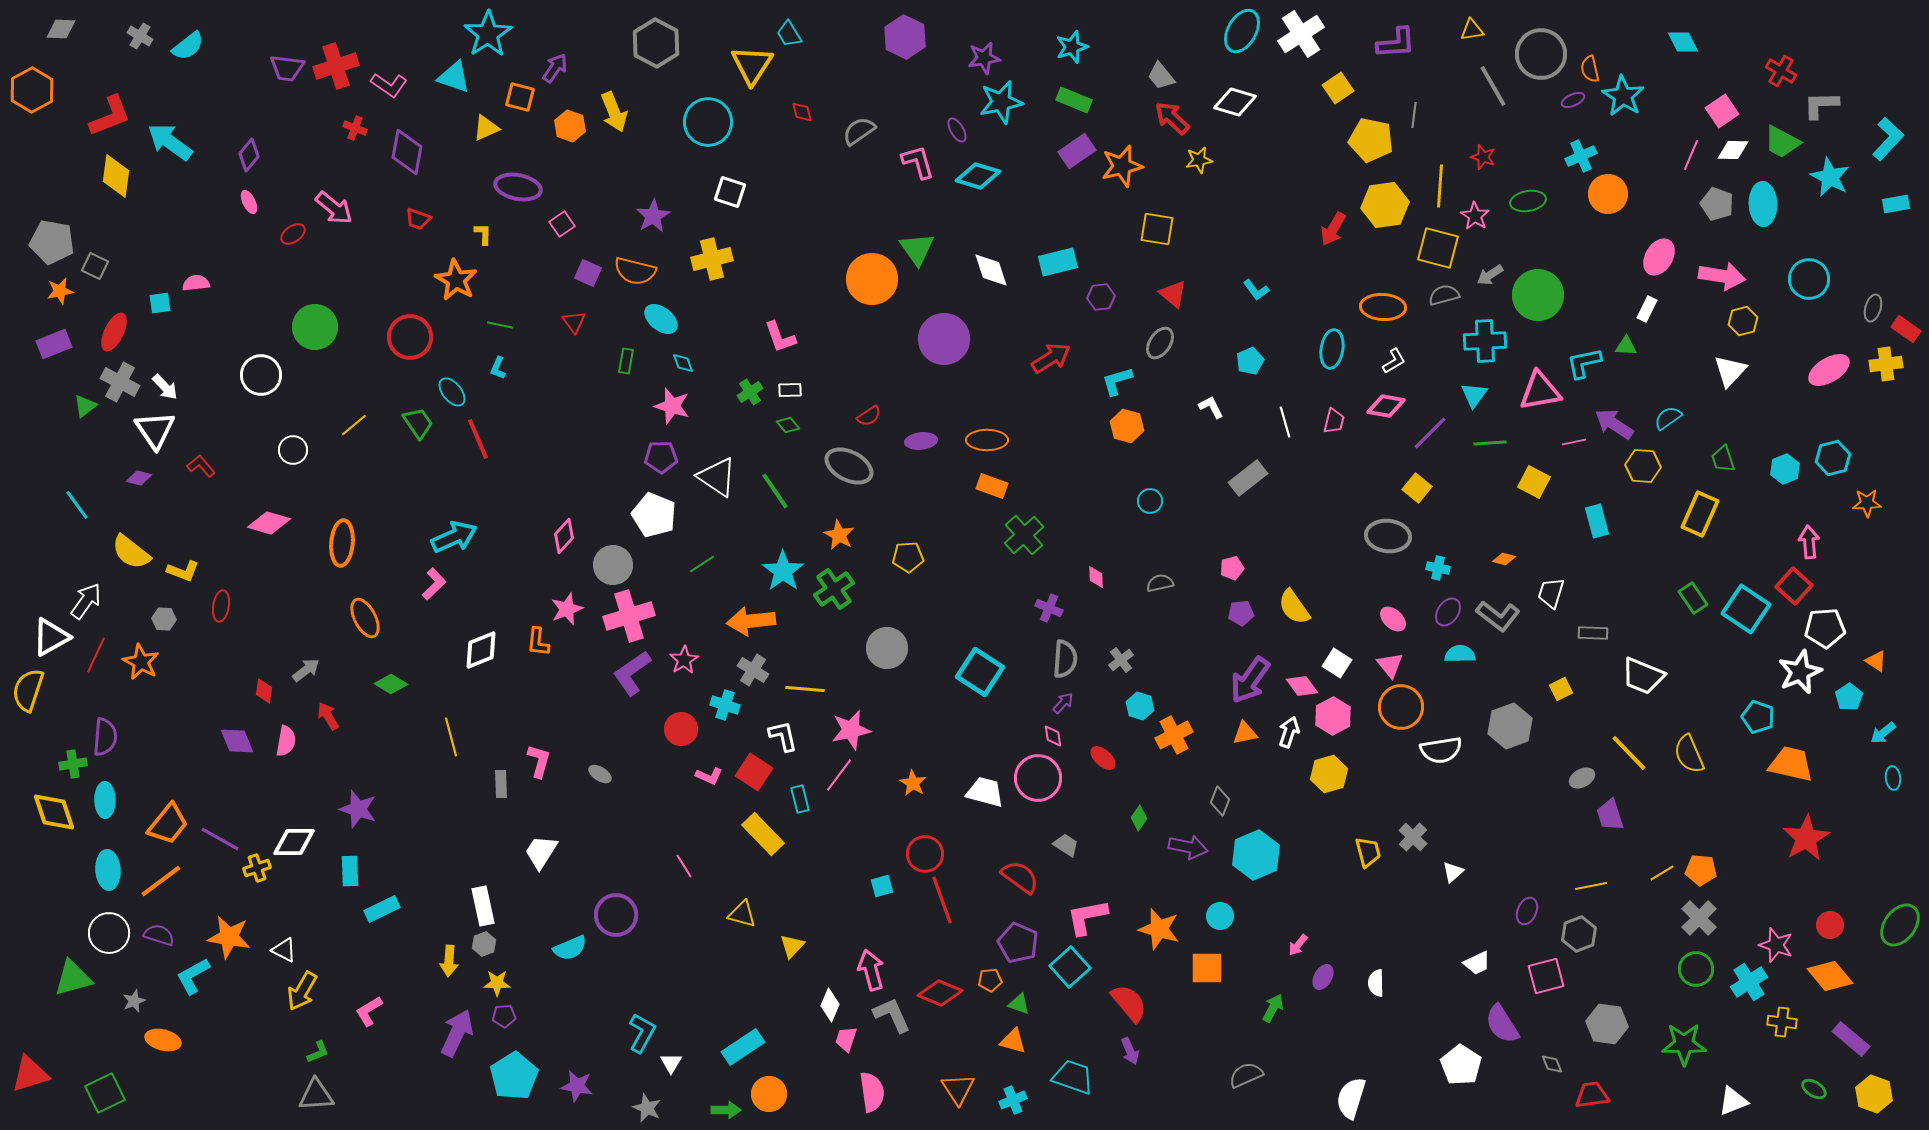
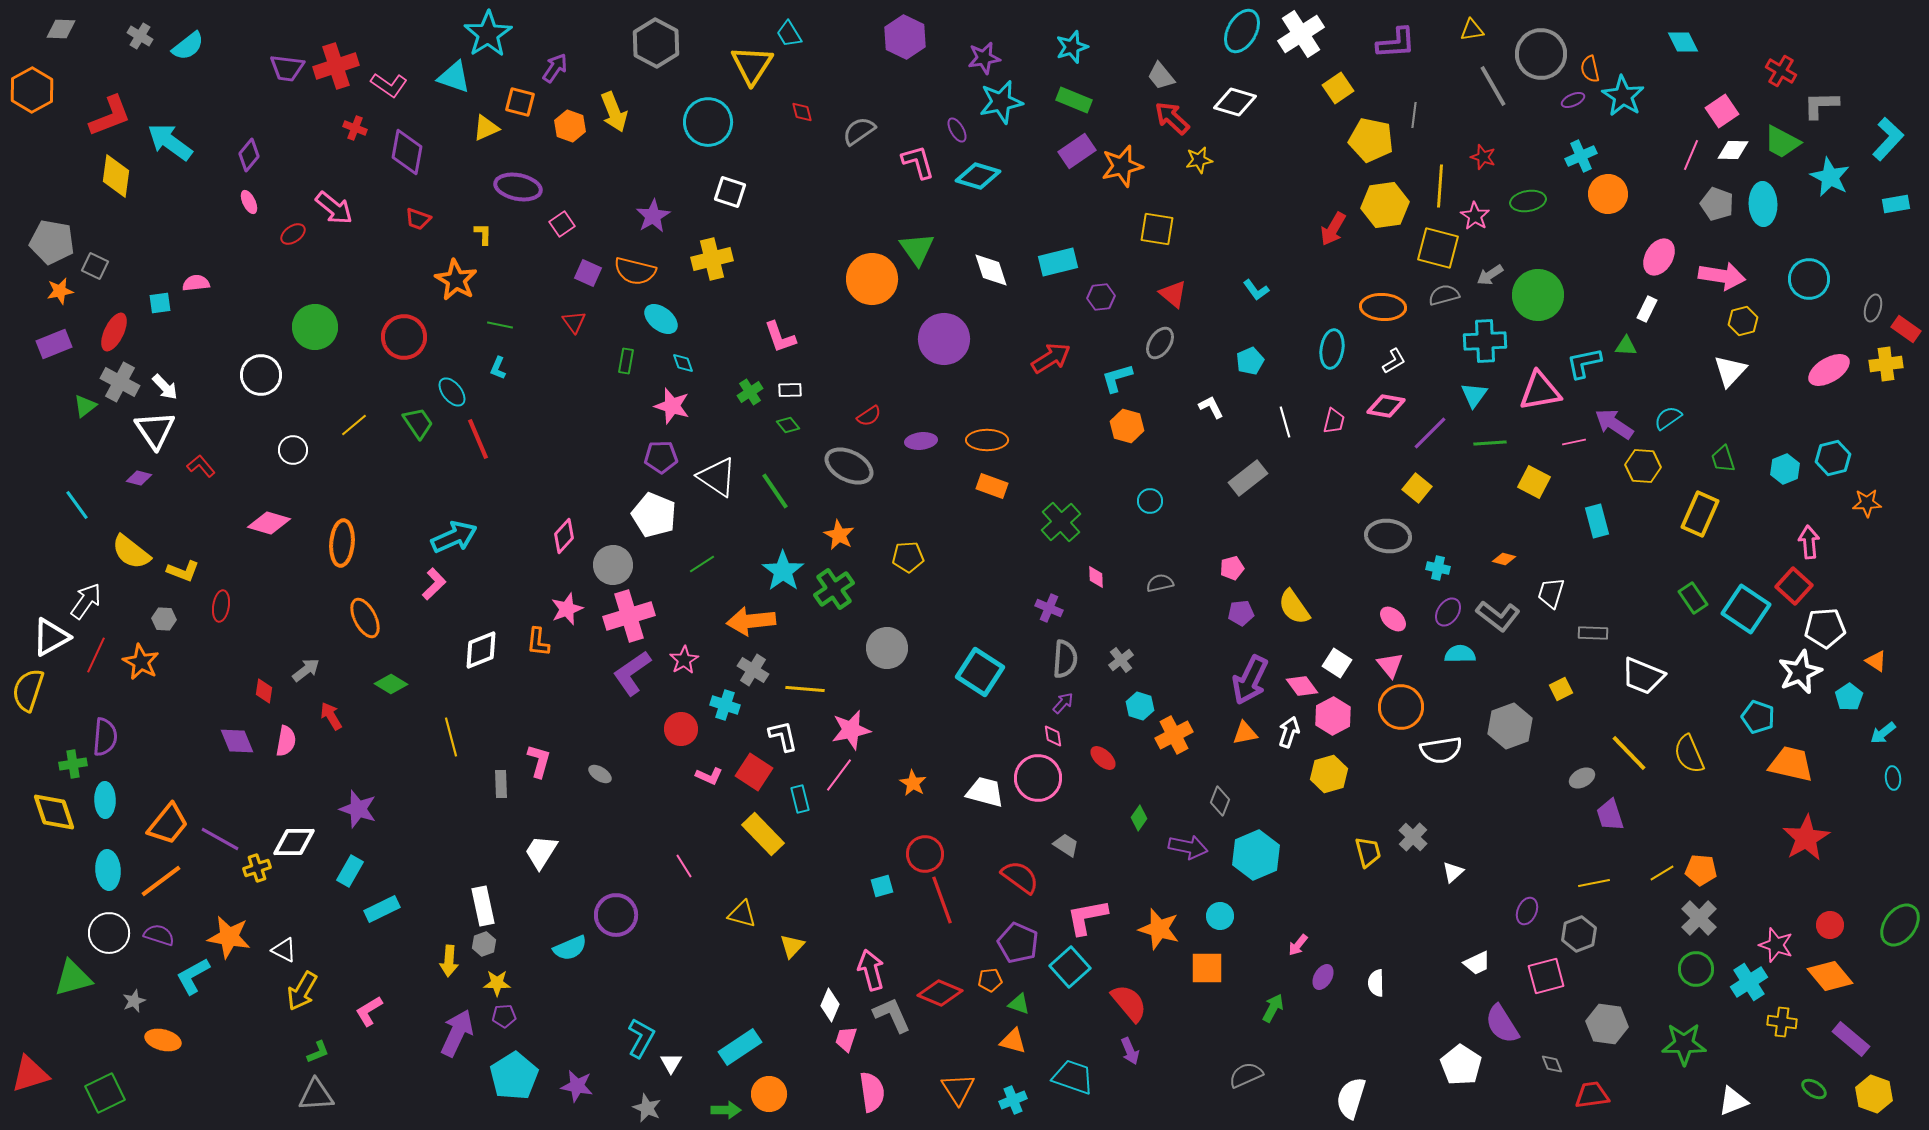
orange square at (520, 97): moved 5 px down
red circle at (410, 337): moved 6 px left
cyan L-shape at (1117, 381): moved 3 px up
green cross at (1024, 535): moved 37 px right, 13 px up
purple arrow at (1250, 680): rotated 9 degrees counterclockwise
red arrow at (328, 716): moved 3 px right
cyan rectangle at (350, 871): rotated 32 degrees clockwise
yellow line at (1591, 886): moved 3 px right, 3 px up
cyan L-shape at (642, 1033): moved 1 px left, 5 px down
cyan rectangle at (743, 1047): moved 3 px left
